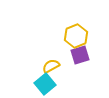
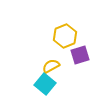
yellow hexagon: moved 11 px left
cyan square: rotated 10 degrees counterclockwise
